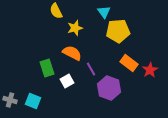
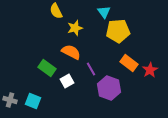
orange semicircle: moved 1 px left, 1 px up
green rectangle: rotated 36 degrees counterclockwise
